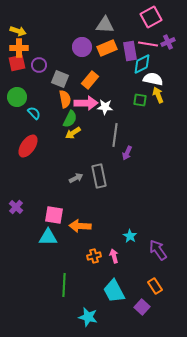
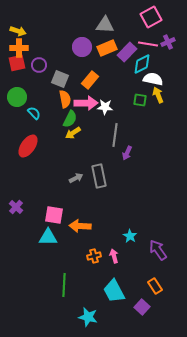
purple rectangle at (130, 51): moved 3 px left, 1 px down; rotated 54 degrees clockwise
